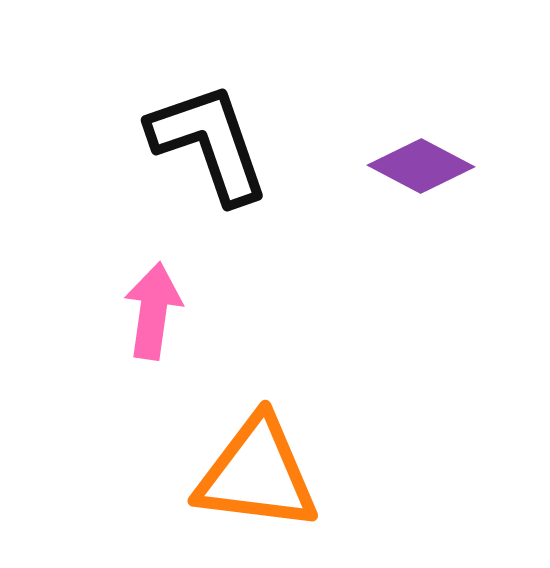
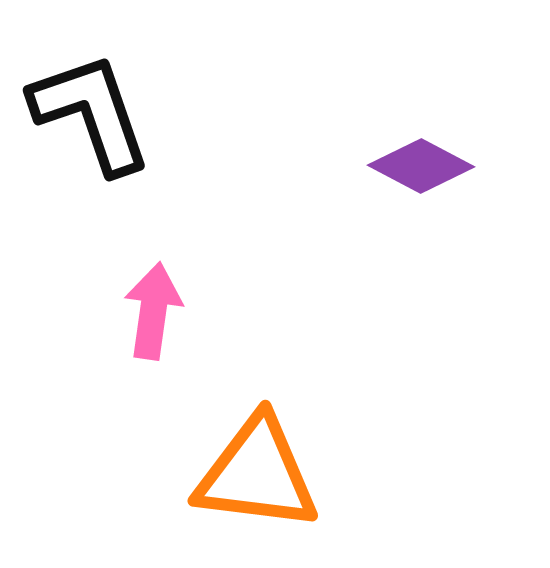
black L-shape: moved 118 px left, 30 px up
